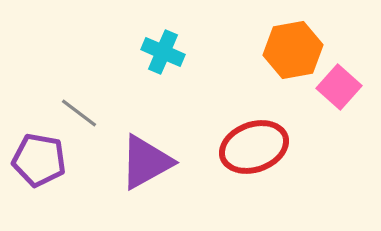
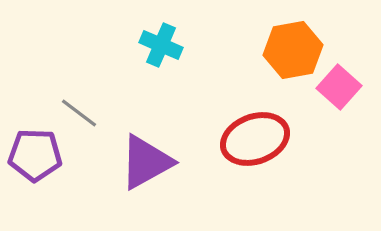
cyan cross: moved 2 px left, 7 px up
red ellipse: moved 1 px right, 8 px up
purple pentagon: moved 4 px left, 5 px up; rotated 8 degrees counterclockwise
